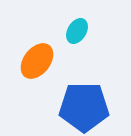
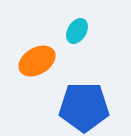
orange ellipse: rotated 21 degrees clockwise
